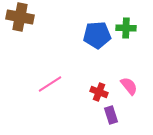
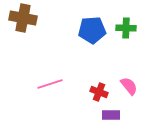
brown cross: moved 3 px right, 1 px down
blue pentagon: moved 5 px left, 5 px up
pink line: rotated 15 degrees clockwise
purple rectangle: rotated 72 degrees counterclockwise
